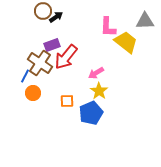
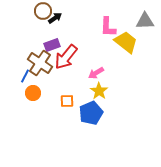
black arrow: moved 1 px left, 1 px down
